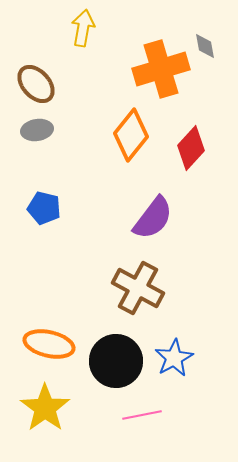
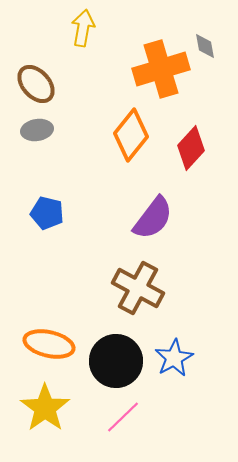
blue pentagon: moved 3 px right, 5 px down
pink line: moved 19 px left, 2 px down; rotated 33 degrees counterclockwise
